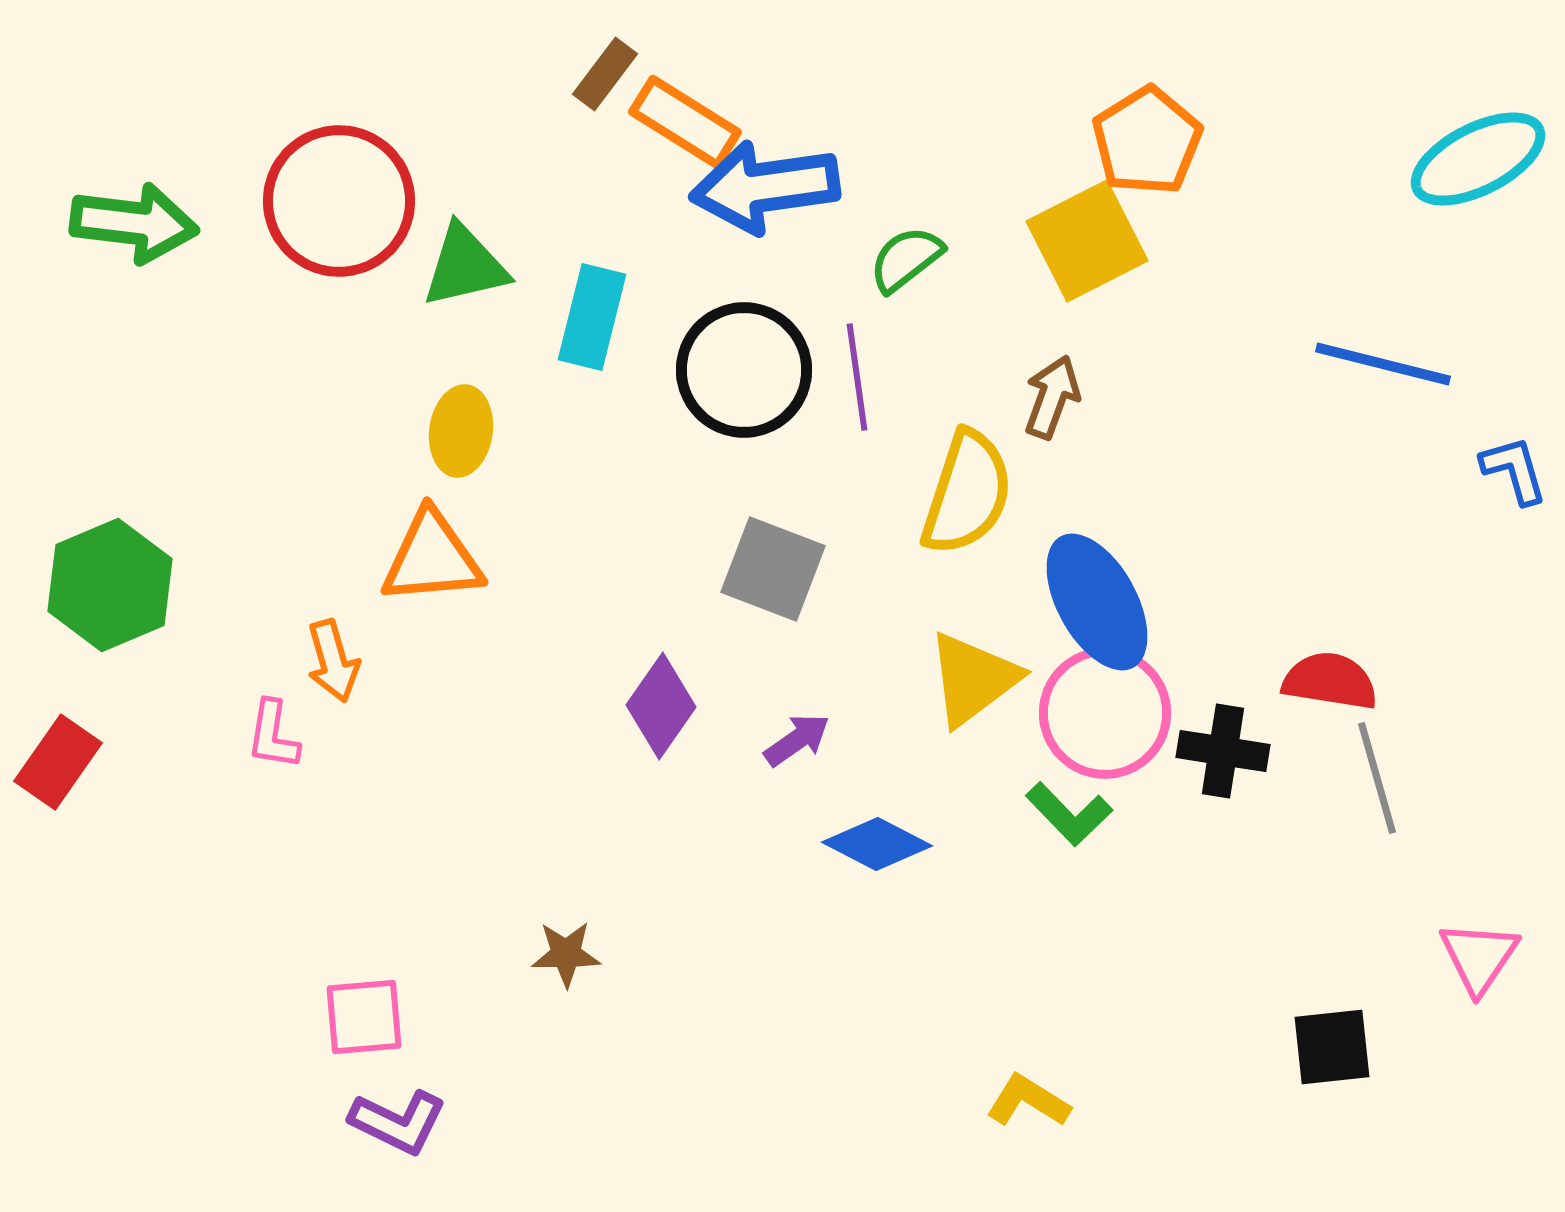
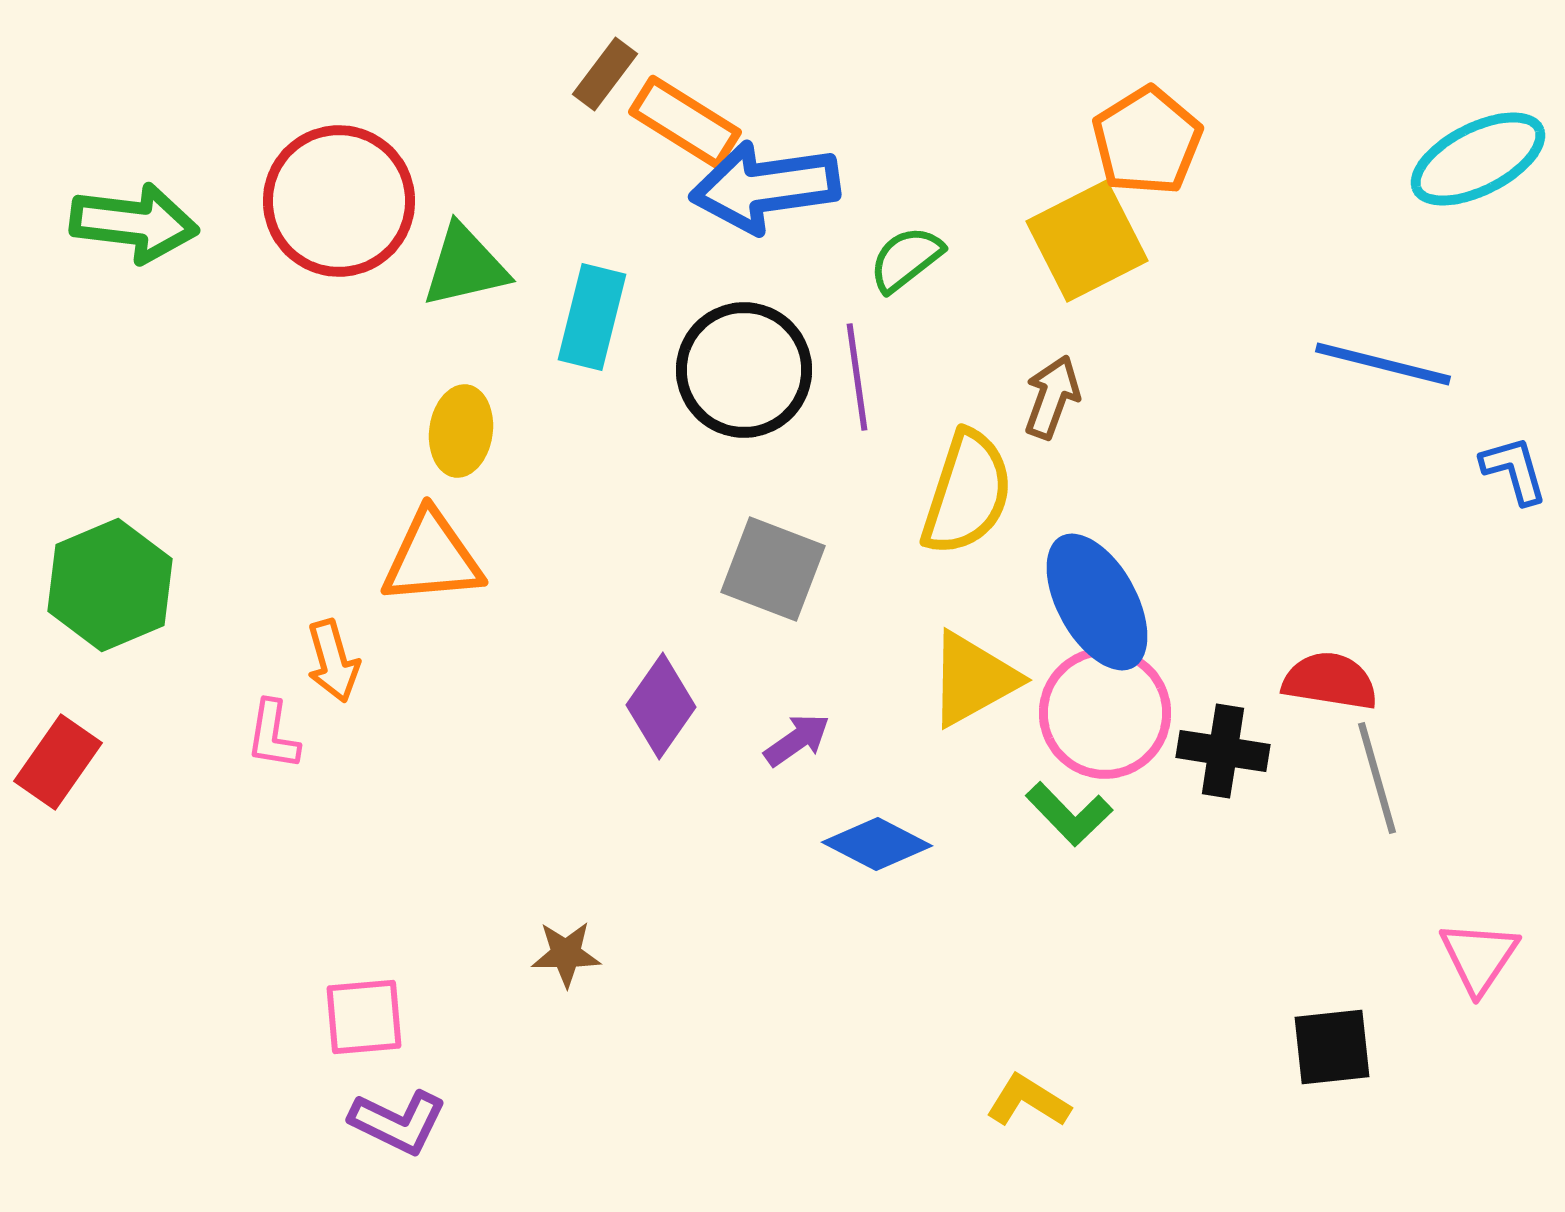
yellow triangle: rotated 8 degrees clockwise
